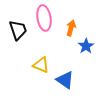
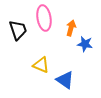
blue star: moved 1 px left, 2 px up; rotated 28 degrees counterclockwise
